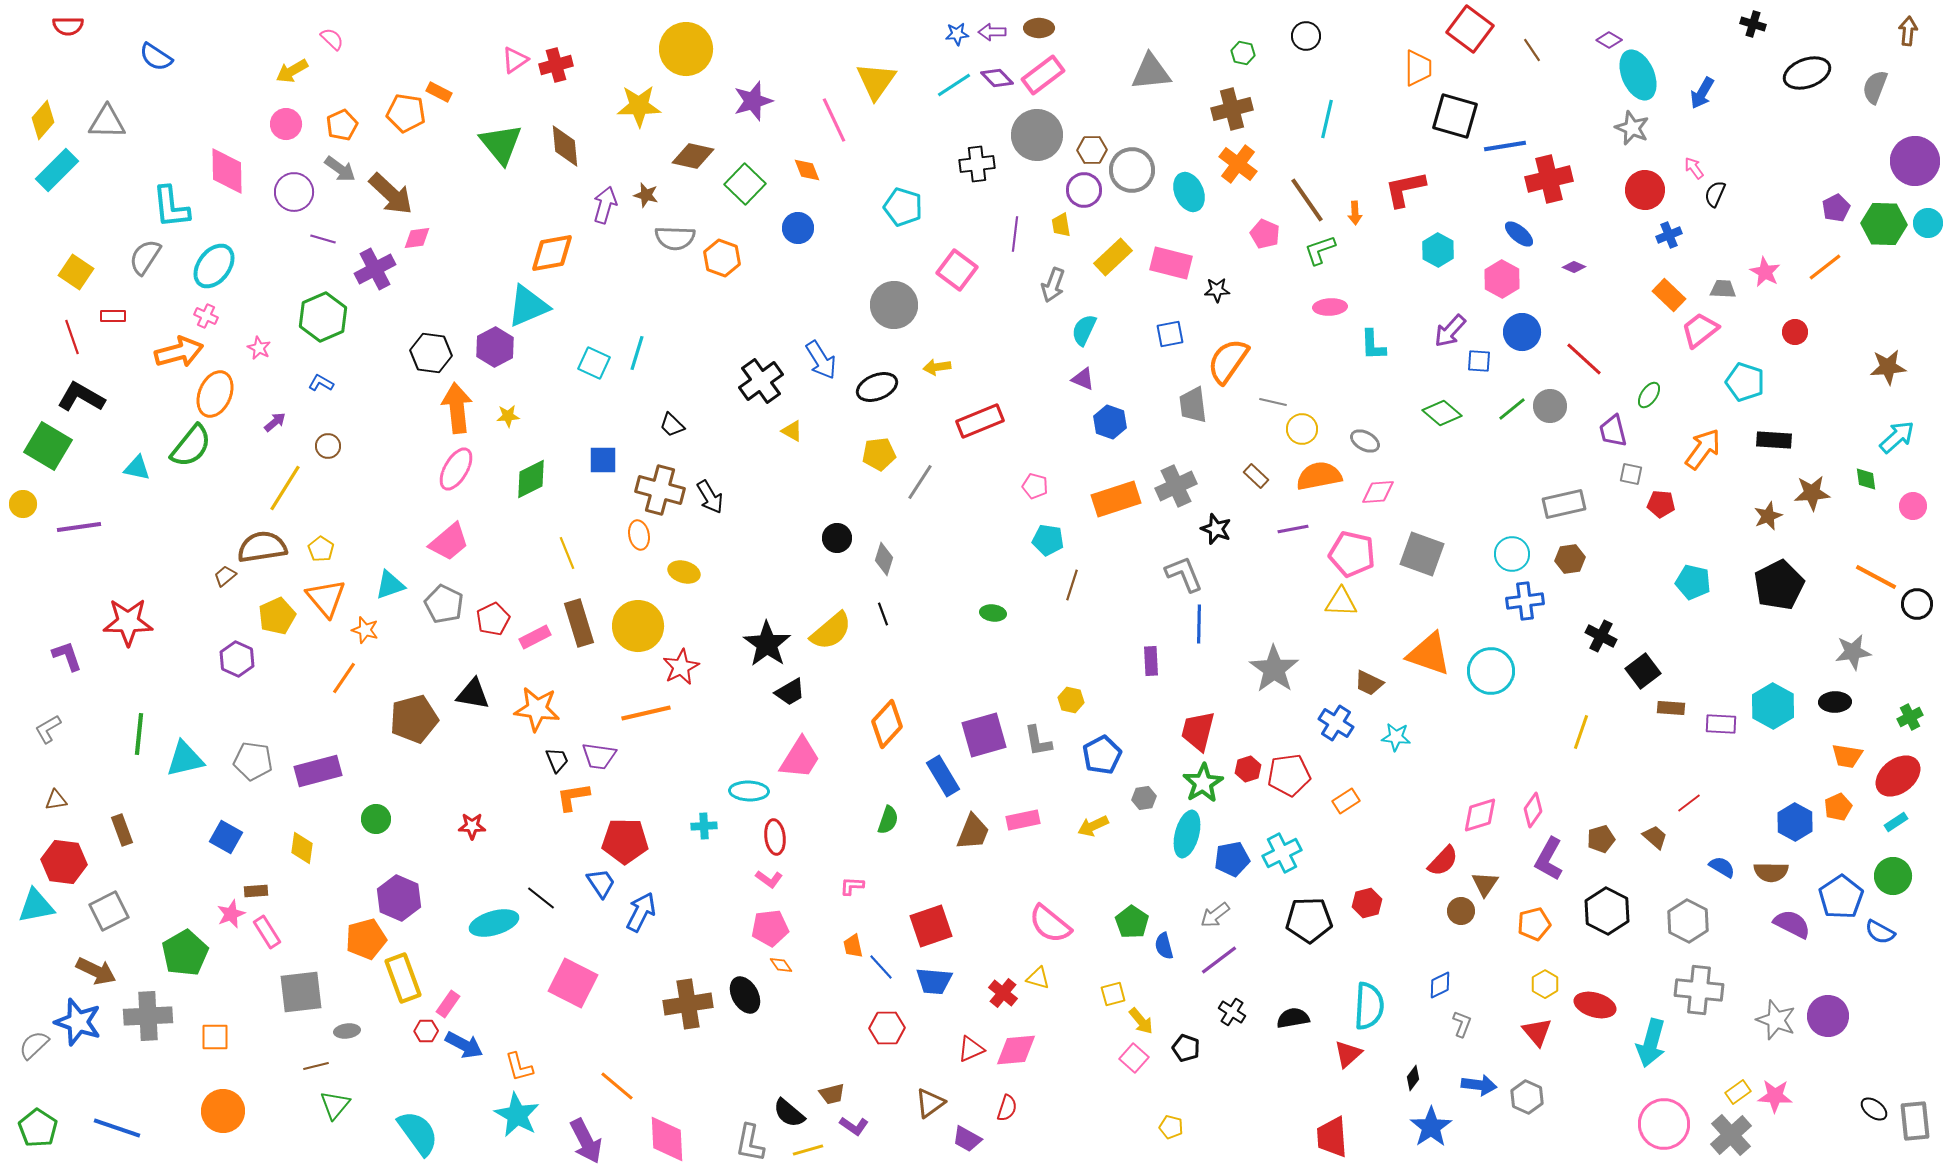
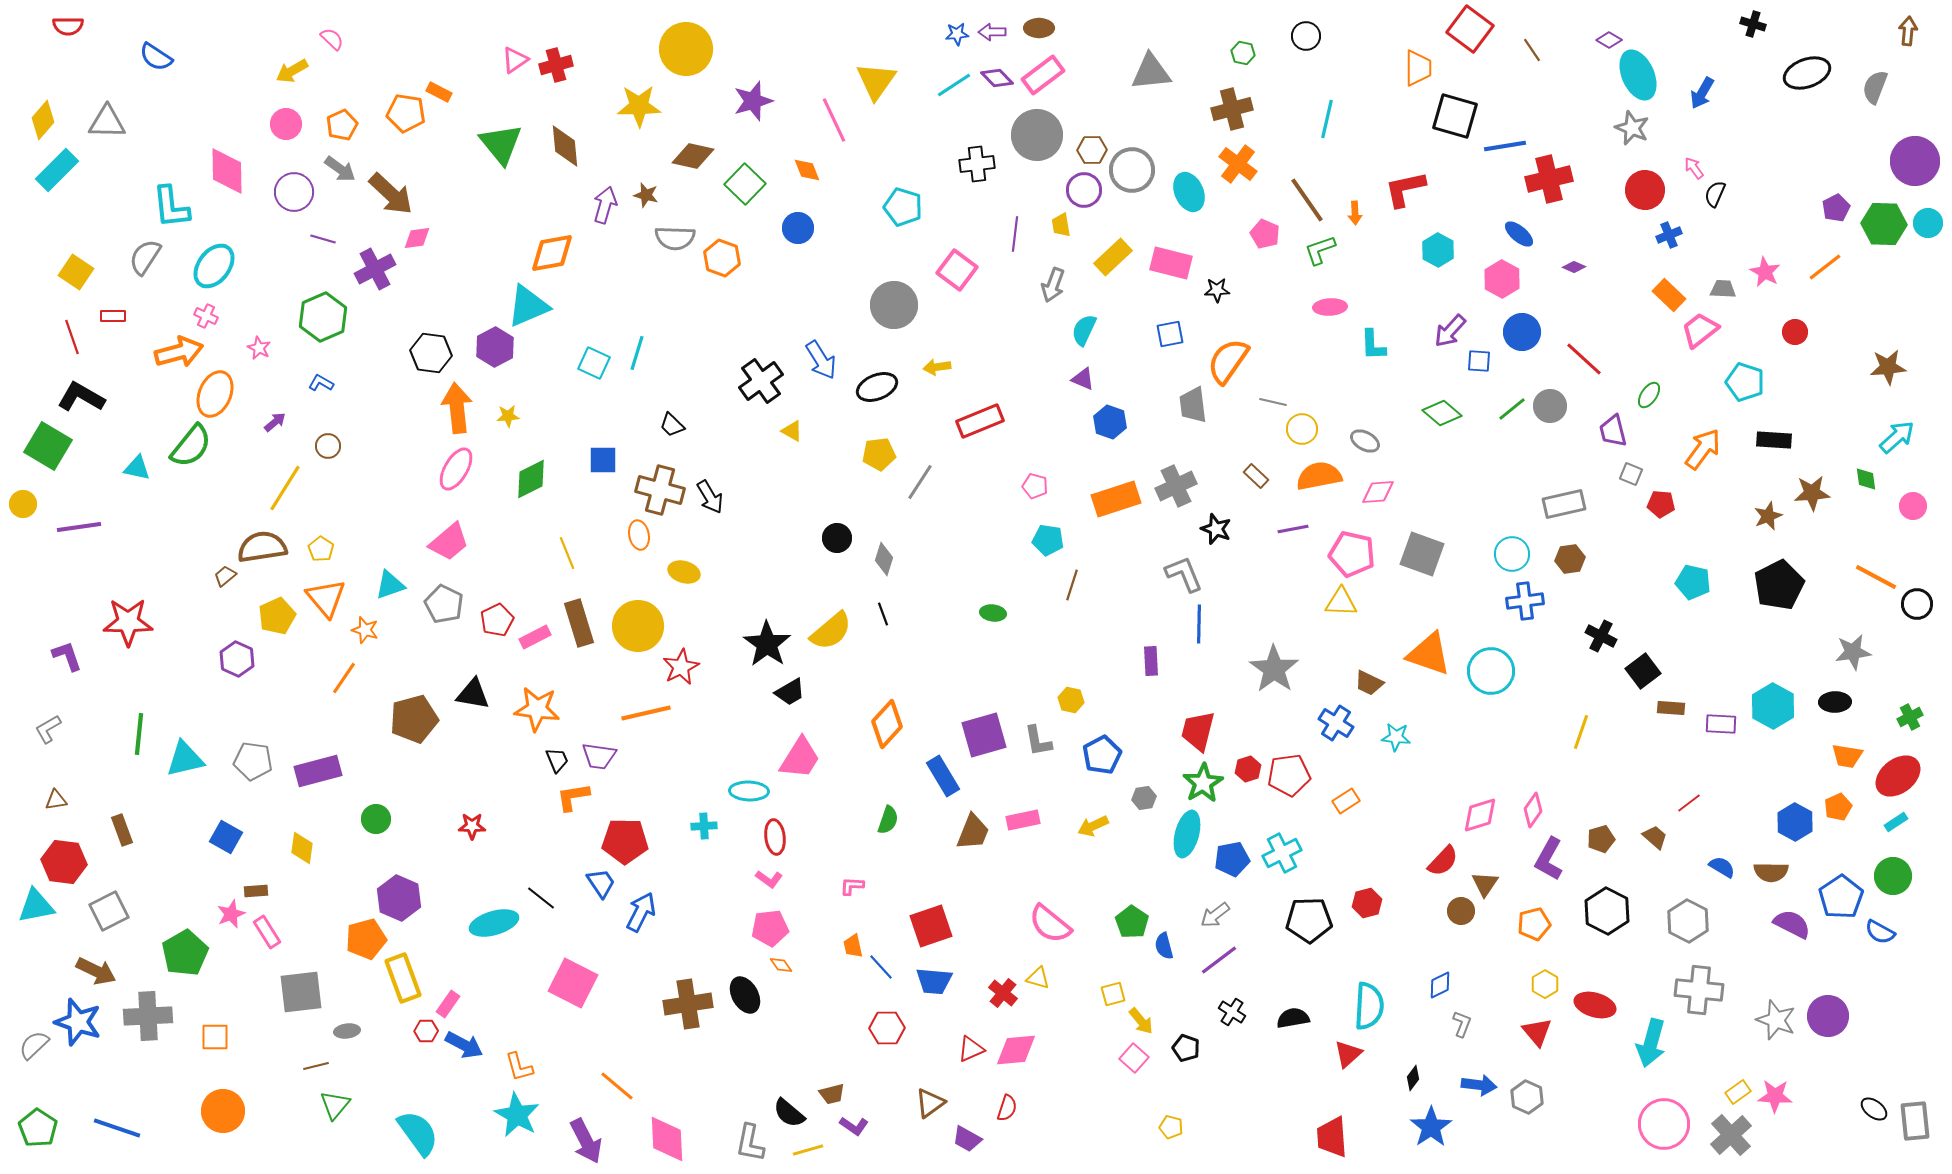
gray square at (1631, 474): rotated 10 degrees clockwise
red pentagon at (493, 619): moved 4 px right, 1 px down
